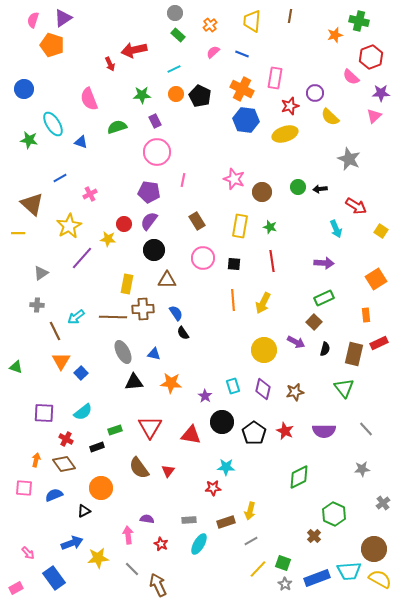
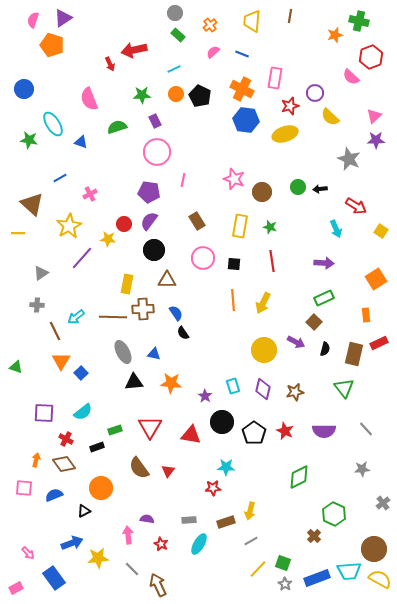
purple star at (381, 93): moved 5 px left, 47 px down
